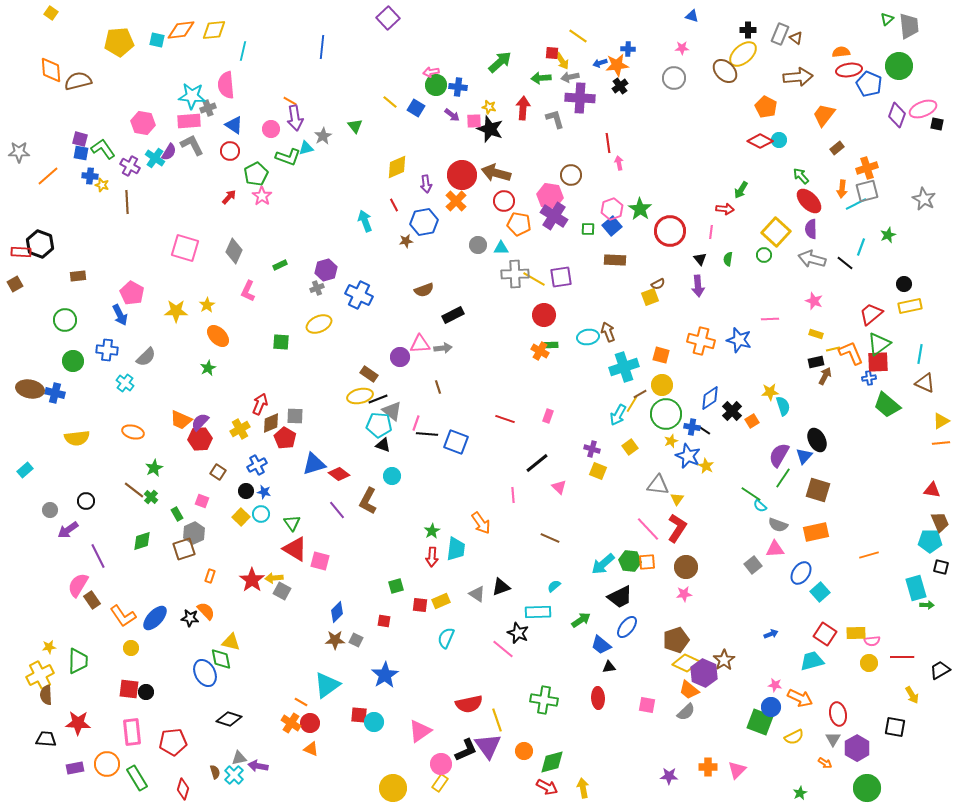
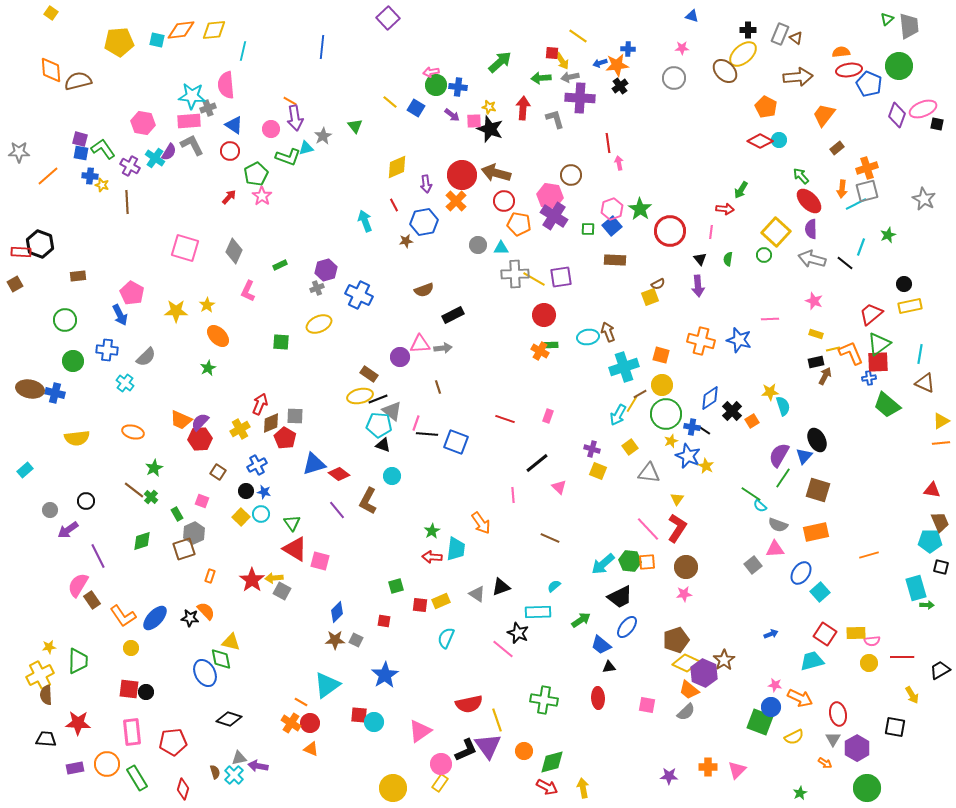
gray triangle at (658, 485): moved 9 px left, 12 px up
red arrow at (432, 557): rotated 90 degrees clockwise
